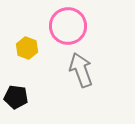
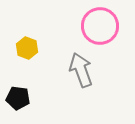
pink circle: moved 32 px right
black pentagon: moved 2 px right, 1 px down
